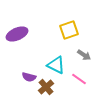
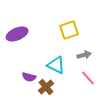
gray arrow: rotated 48 degrees counterclockwise
pink line: moved 9 px right, 1 px up; rotated 14 degrees clockwise
